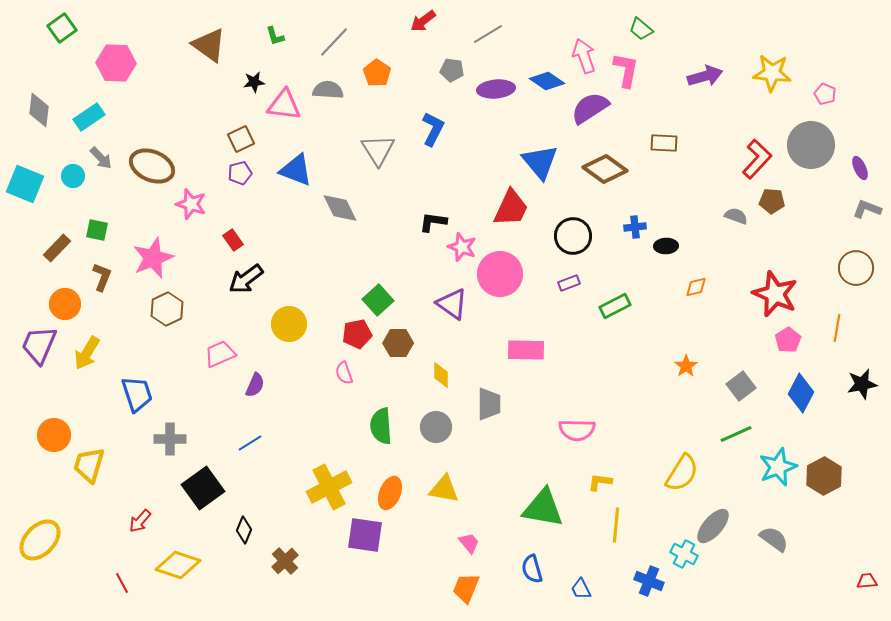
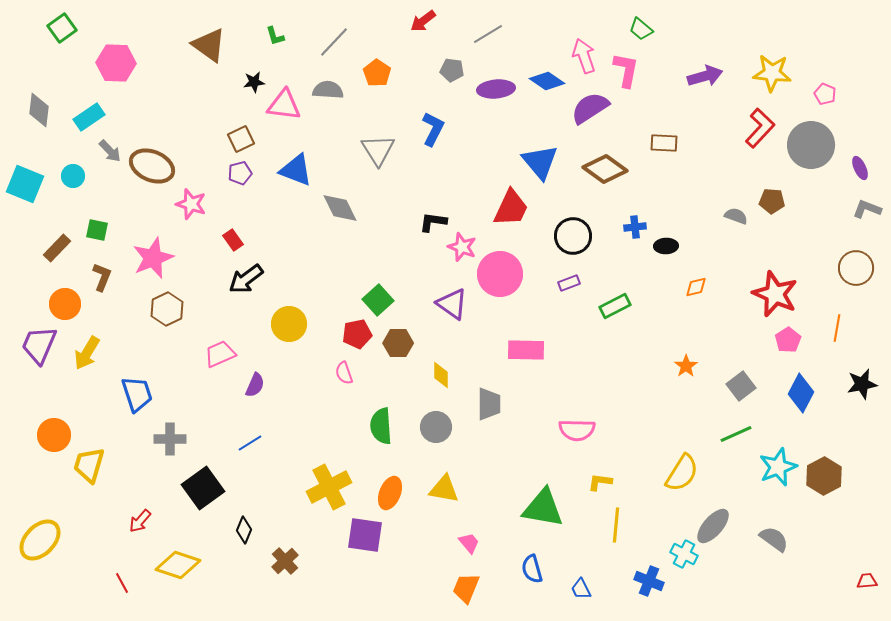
gray arrow at (101, 158): moved 9 px right, 7 px up
red L-shape at (757, 159): moved 3 px right, 31 px up
